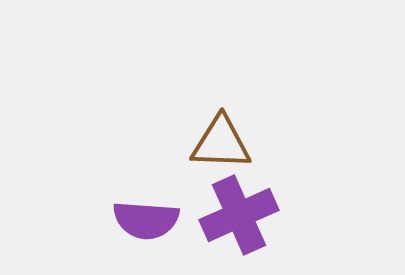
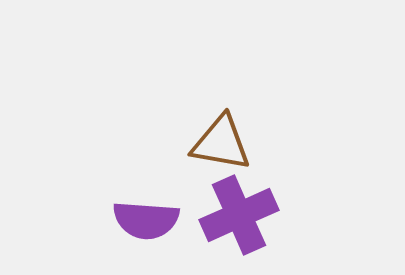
brown triangle: rotated 8 degrees clockwise
